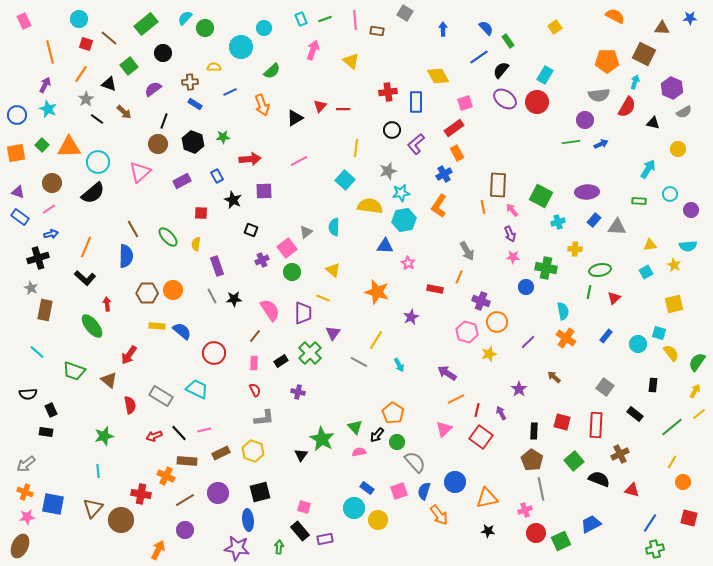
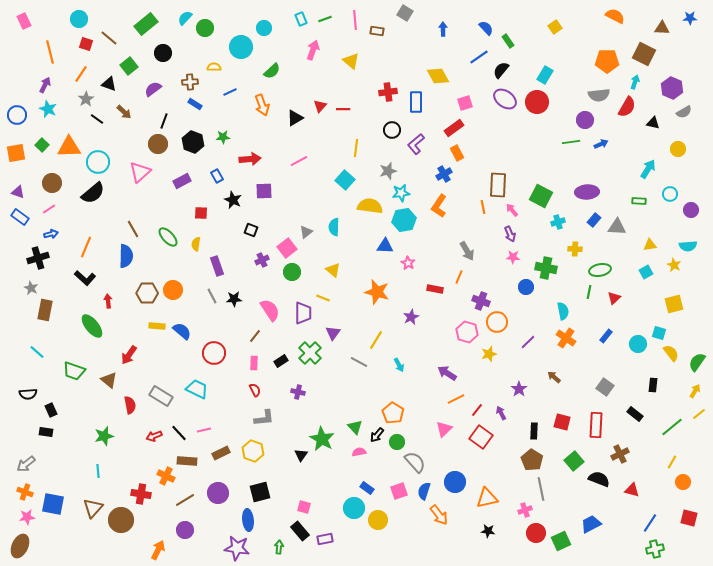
red arrow at (107, 304): moved 1 px right, 3 px up
red line at (477, 410): rotated 24 degrees clockwise
